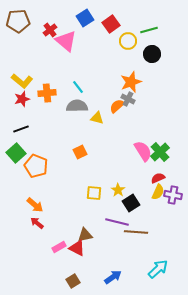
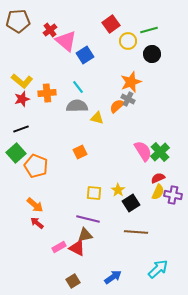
blue square: moved 37 px down
purple line: moved 29 px left, 3 px up
